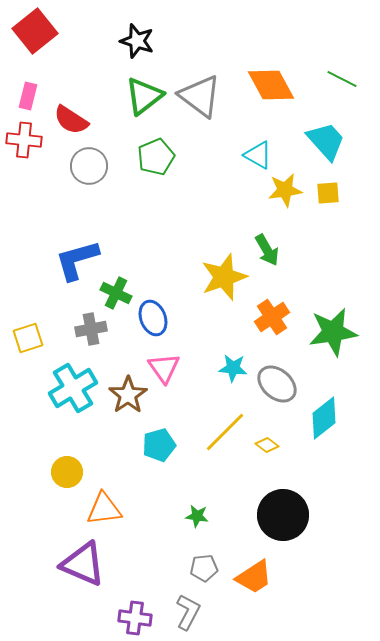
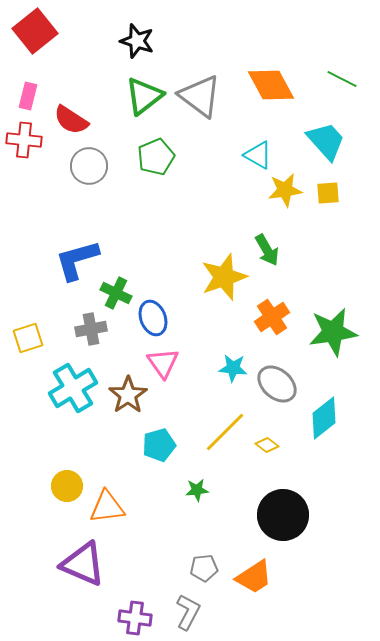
pink triangle at (164, 368): moved 1 px left, 5 px up
yellow circle at (67, 472): moved 14 px down
orange triangle at (104, 509): moved 3 px right, 2 px up
green star at (197, 516): moved 26 px up; rotated 15 degrees counterclockwise
